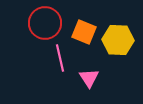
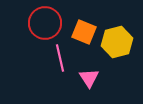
yellow hexagon: moved 1 px left, 2 px down; rotated 16 degrees counterclockwise
